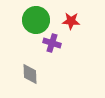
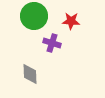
green circle: moved 2 px left, 4 px up
